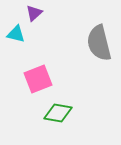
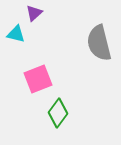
green diamond: rotated 64 degrees counterclockwise
